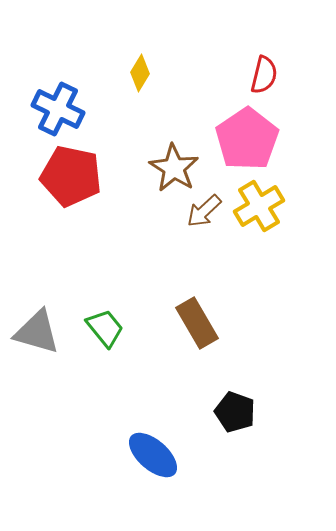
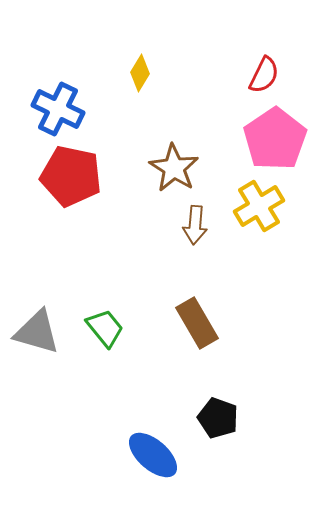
red semicircle: rotated 12 degrees clockwise
pink pentagon: moved 28 px right
brown arrow: moved 9 px left, 14 px down; rotated 42 degrees counterclockwise
black pentagon: moved 17 px left, 6 px down
